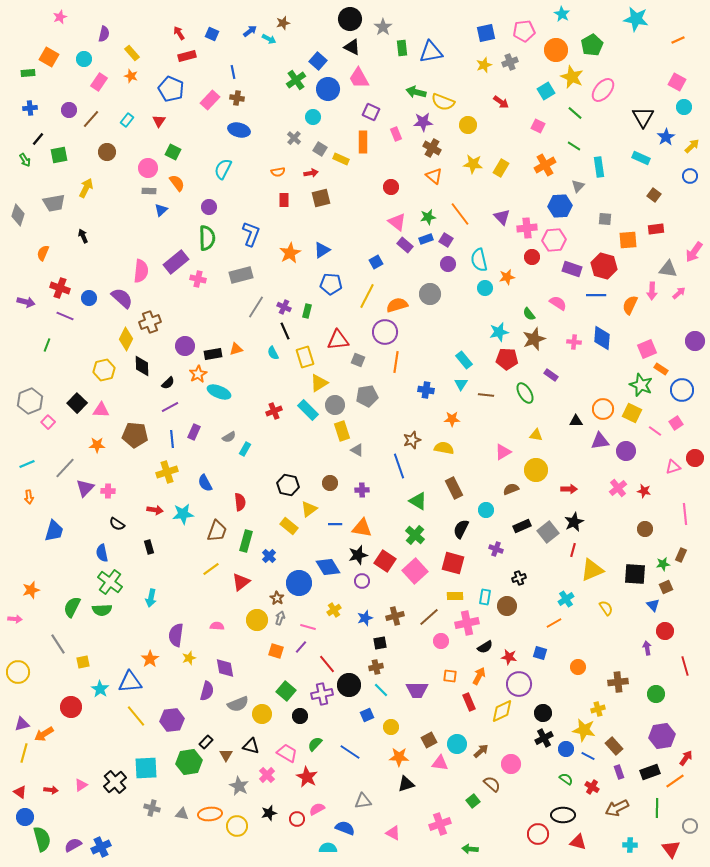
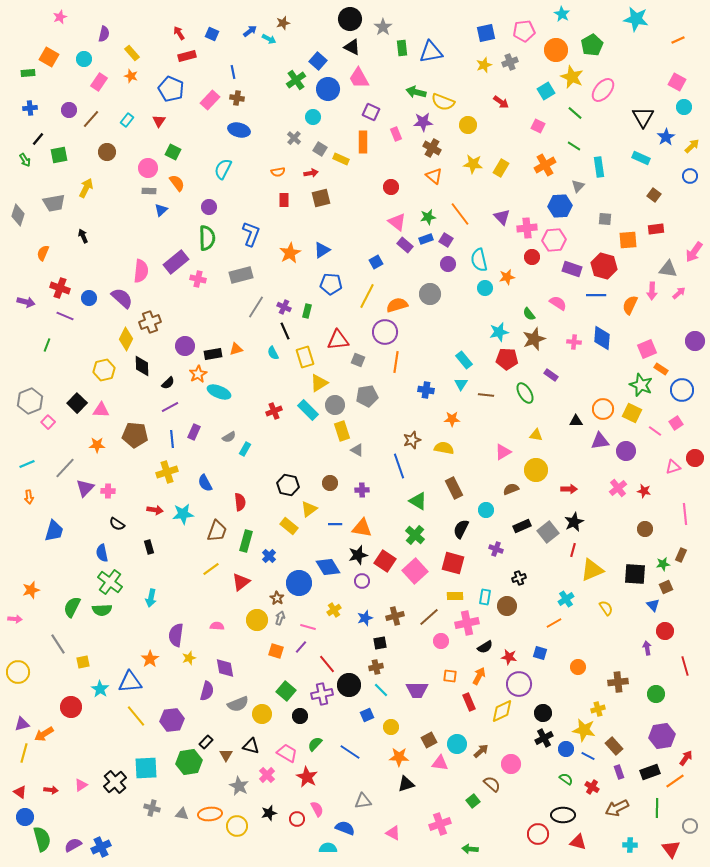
pink semicircle at (317, 809): rotated 91 degrees clockwise
